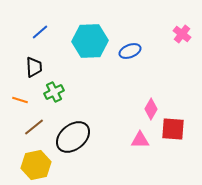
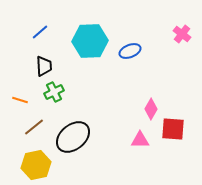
black trapezoid: moved 10 px right, 1 px up
